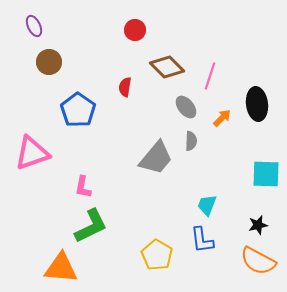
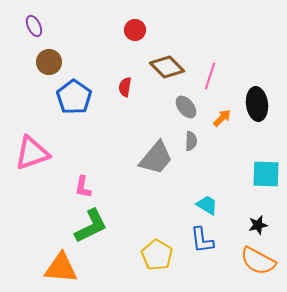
blue pentagon: moved 4 px left, 13 px up
cyan trapezoid: rotated 100 degrees clockwise
